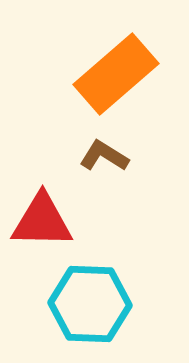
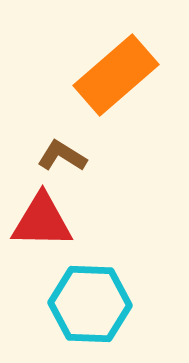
orange rectangle: moved 1 px down
brown L-shape: moved 42 px left
